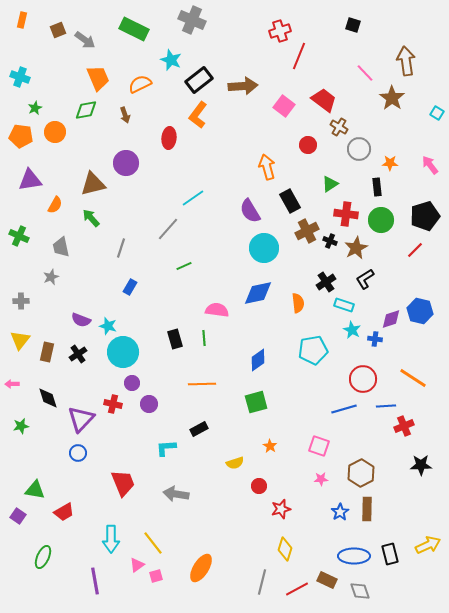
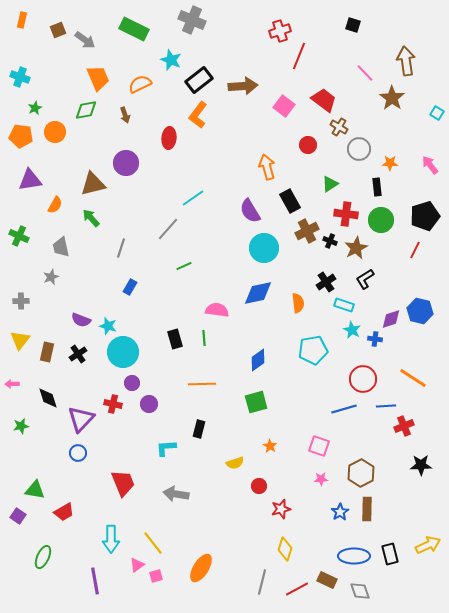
red line at (415, 250): rotated 18 degrees counterclockwise
black rectangle at (199, 429): rotated 48 degrees counterclockwise
